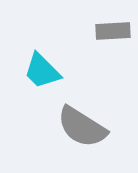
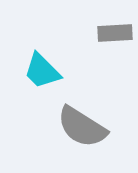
gray rectangle: moved 2 px right, 2 px down
